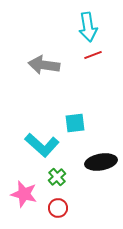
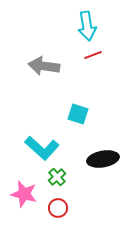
cyan arrow: moved 1 px left, 1 px up
gray arrow: moved 1 px down
cyan square: moved 3 px right, 9 px up; rotated 25 degrees clockwise
cyan L-shape: moved 3 px down
black ellipse: moved 2 px right, 3 px up
